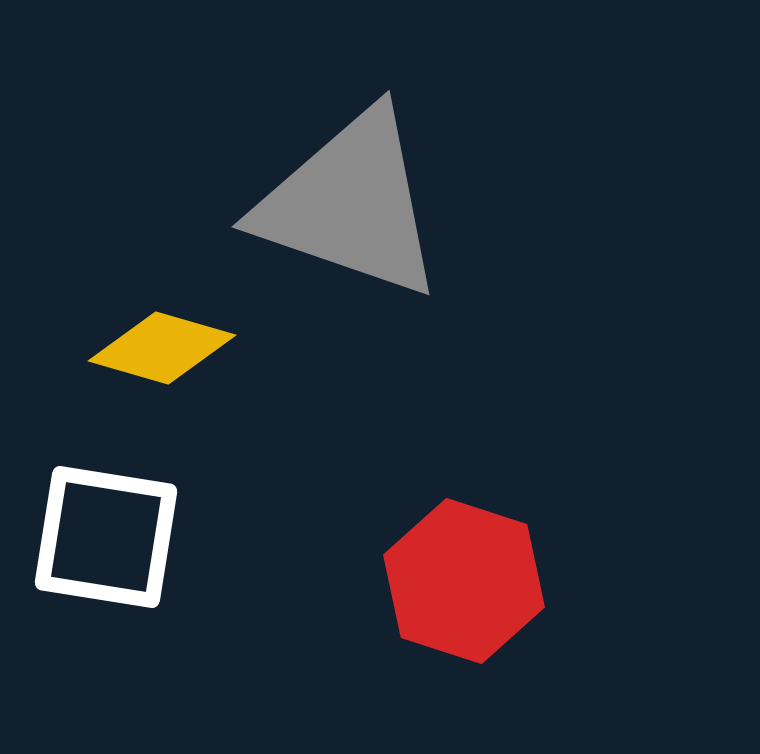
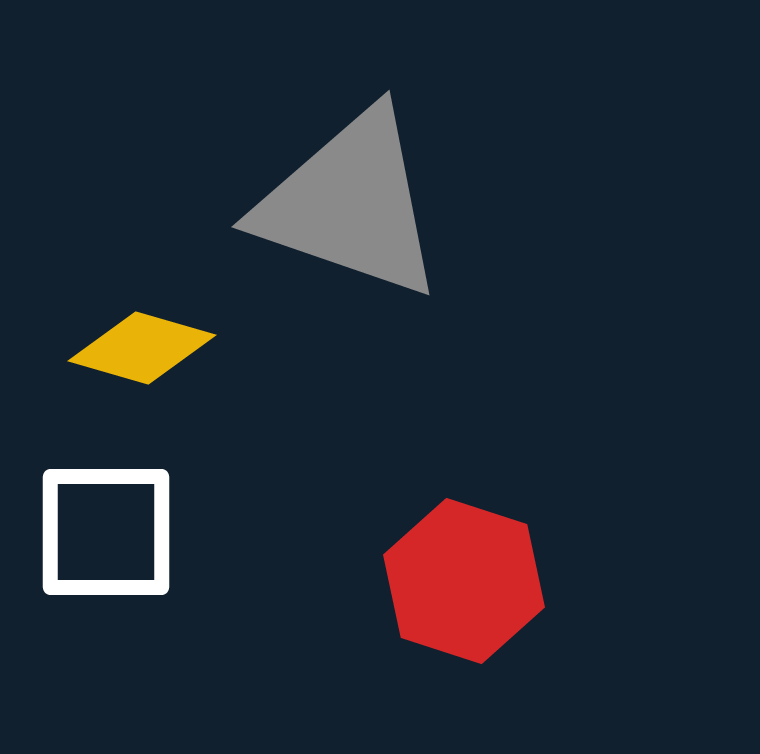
yellow diamond: moved 20 px left
white square: moved 5 px up; rotated 9 degrees counterclockwise
